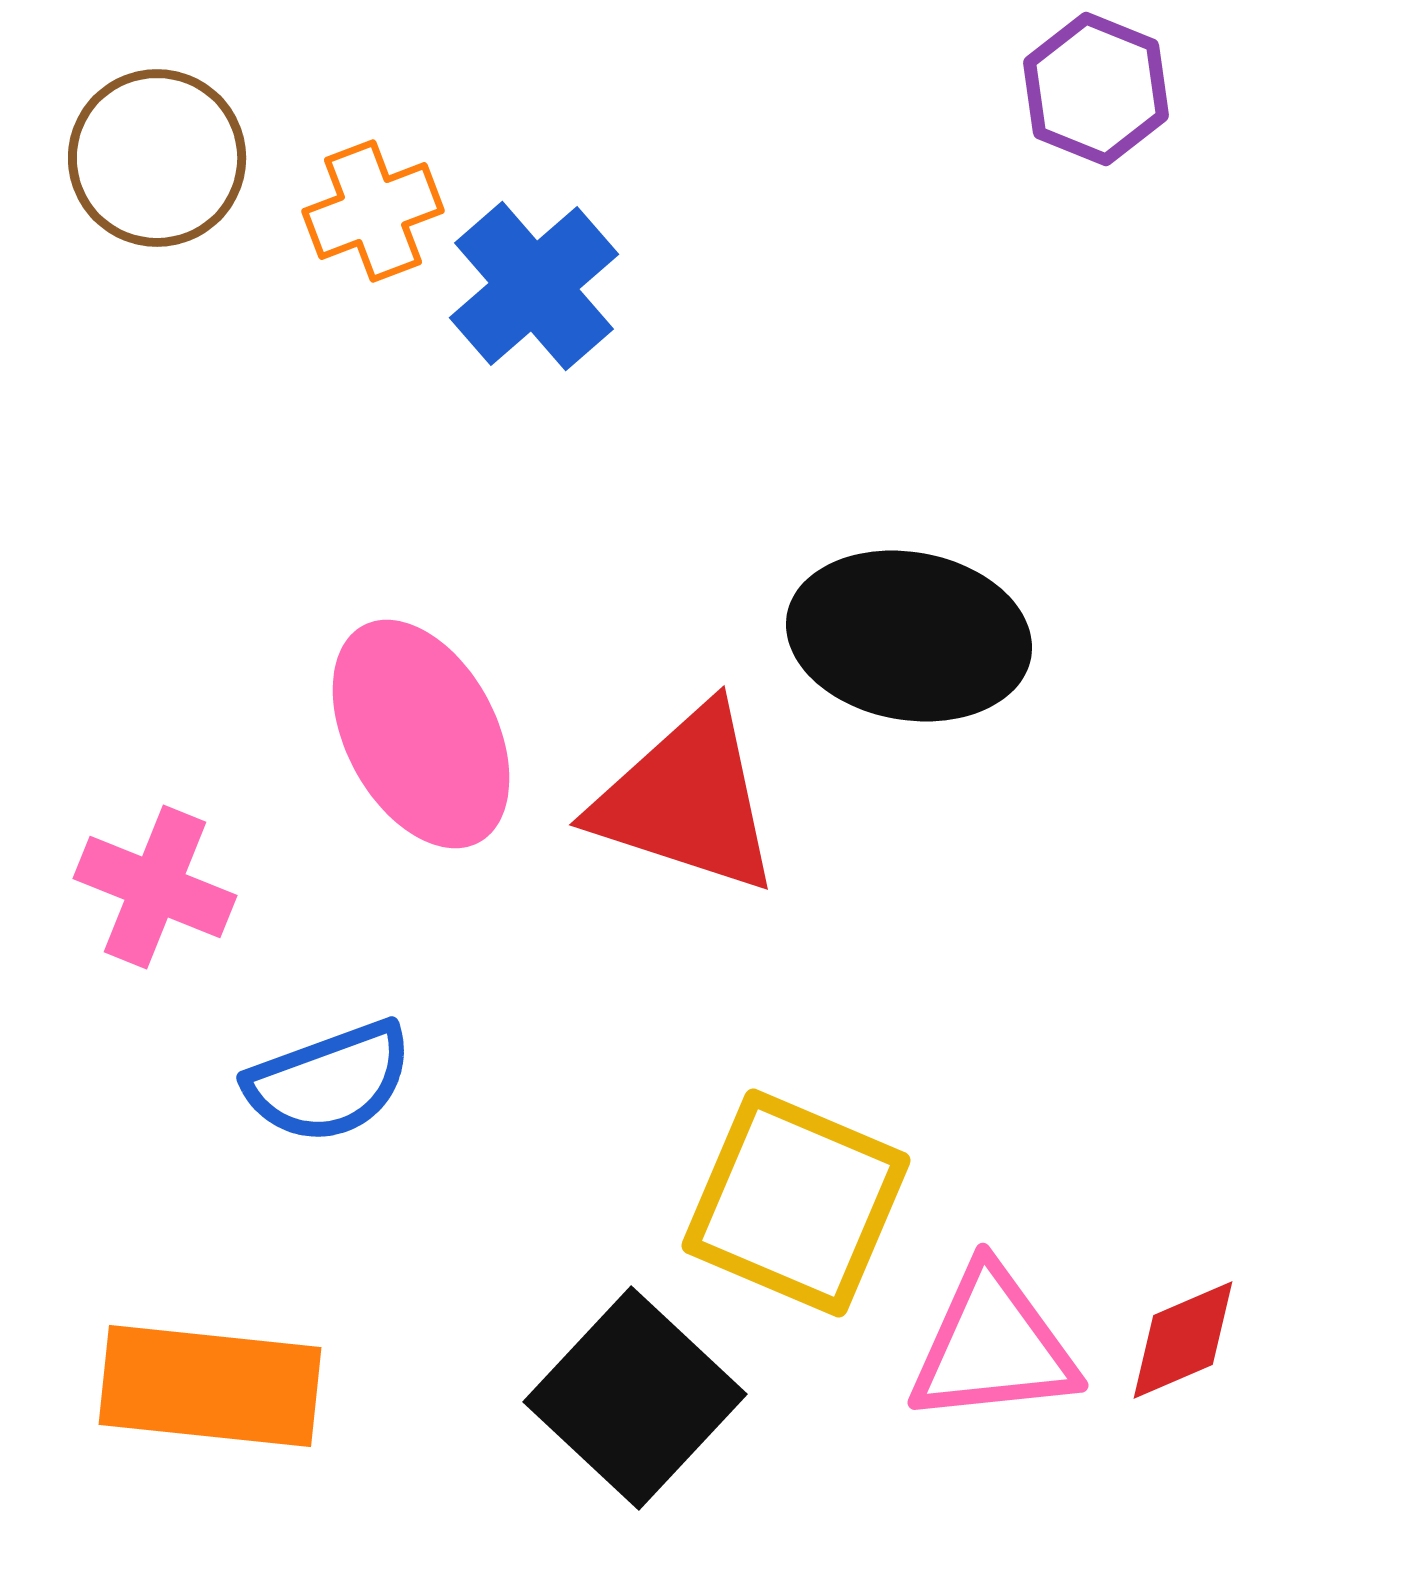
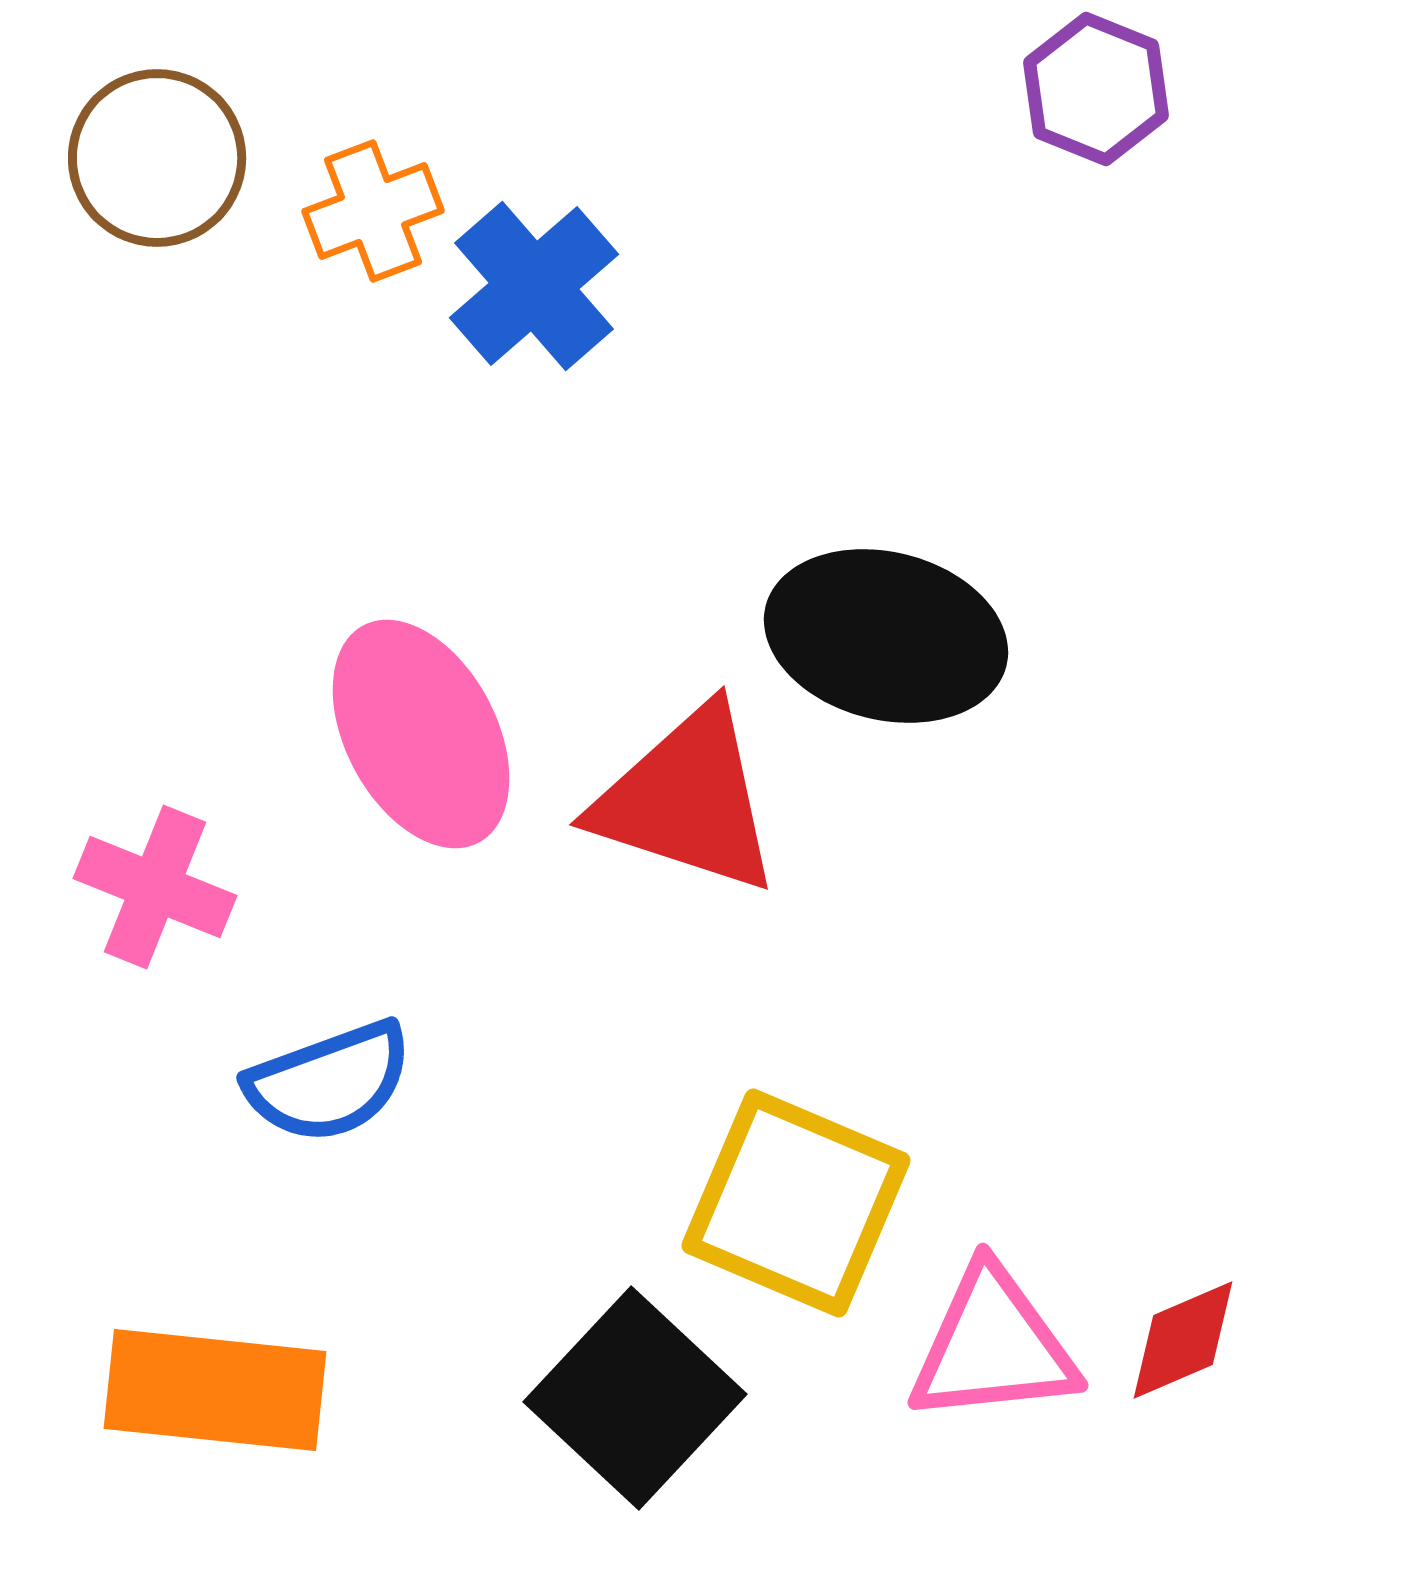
black ellipse: moved 23 px left; rotated 4 degrees clockwise
orange rectangle: moved 5 px right, 4 px down
